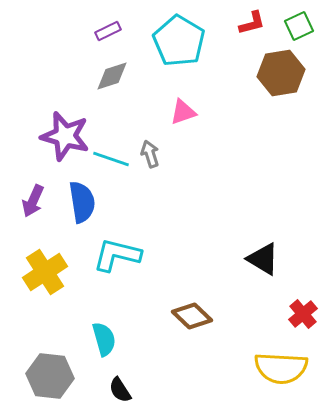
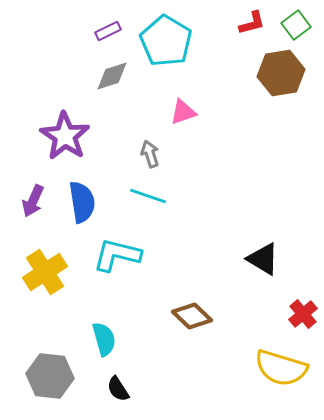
green square: moved 3 px left, 1 px up; rotated 12 degrees counterclockwise
cyan pentagon: moved 13 px left
purple star: rotated 18 degrees clockwise
cyan line: moved 37 px right, 37 px down
yellow semicircle: rotated 14 degrees clockwise
black semicircle: moved 2 px left, 1 px up
